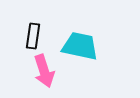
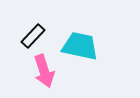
black rectangle: rotated 35 degrees clockwise
